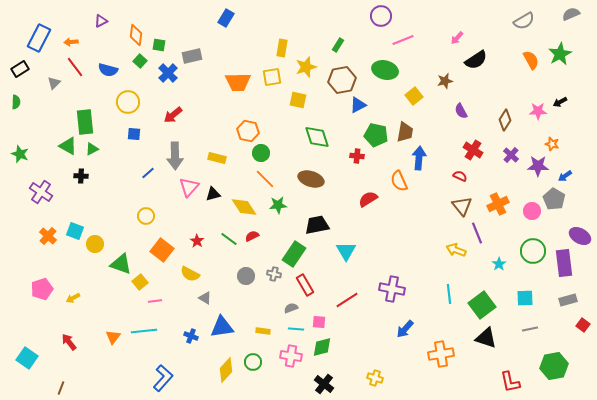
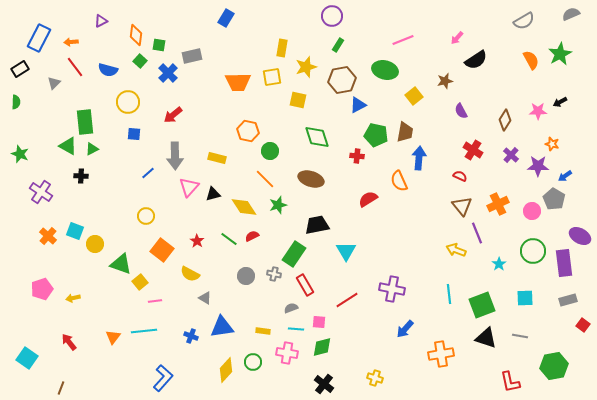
purple circle at (381, 16): moved 49 px left
green circle at (261, 153): moved 9 px right, 2 px up
green star at (278, 205): rotated 12 degrees counterclockwise
yellow arrow at (73, 298): rotated 16 degrees clockwise
green square at (482, 305): rotated 16 degrees clockwise
gray line at (530, 329): moved 10 px left, 7 px down; rotated 21 degrees clockwise
pink cross at (291, 356): moved 4 px left, 3 px up
